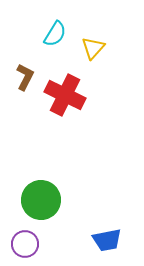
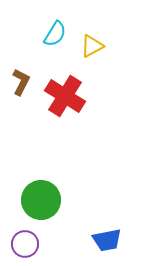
yellow triangle: moved 1 px left, 2 px up; rotated 20 degrees clockwise
brown L-shape: moved 4 px left, 5 px down
red cross: moved 1 px down; rotated 6 degrees clockwise
